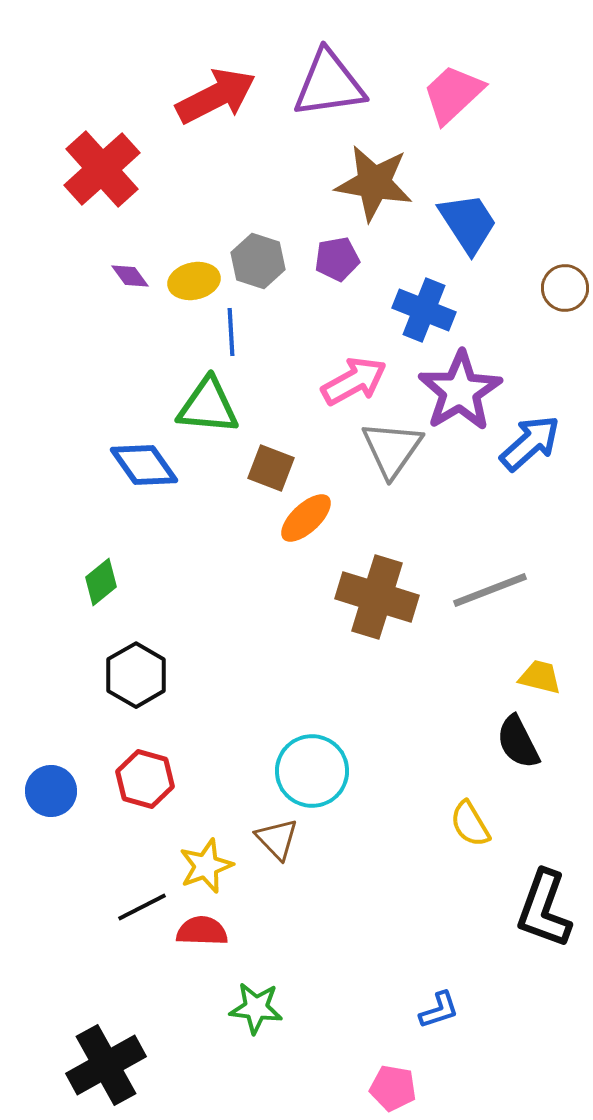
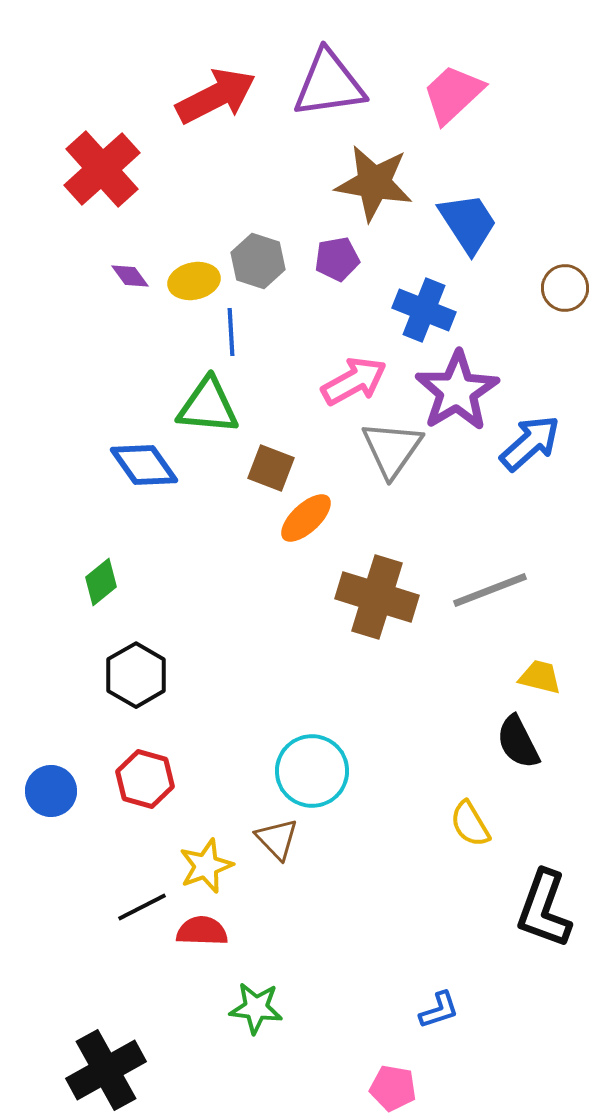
purple star: moved 3 px left
black cross: moved 5 px down
